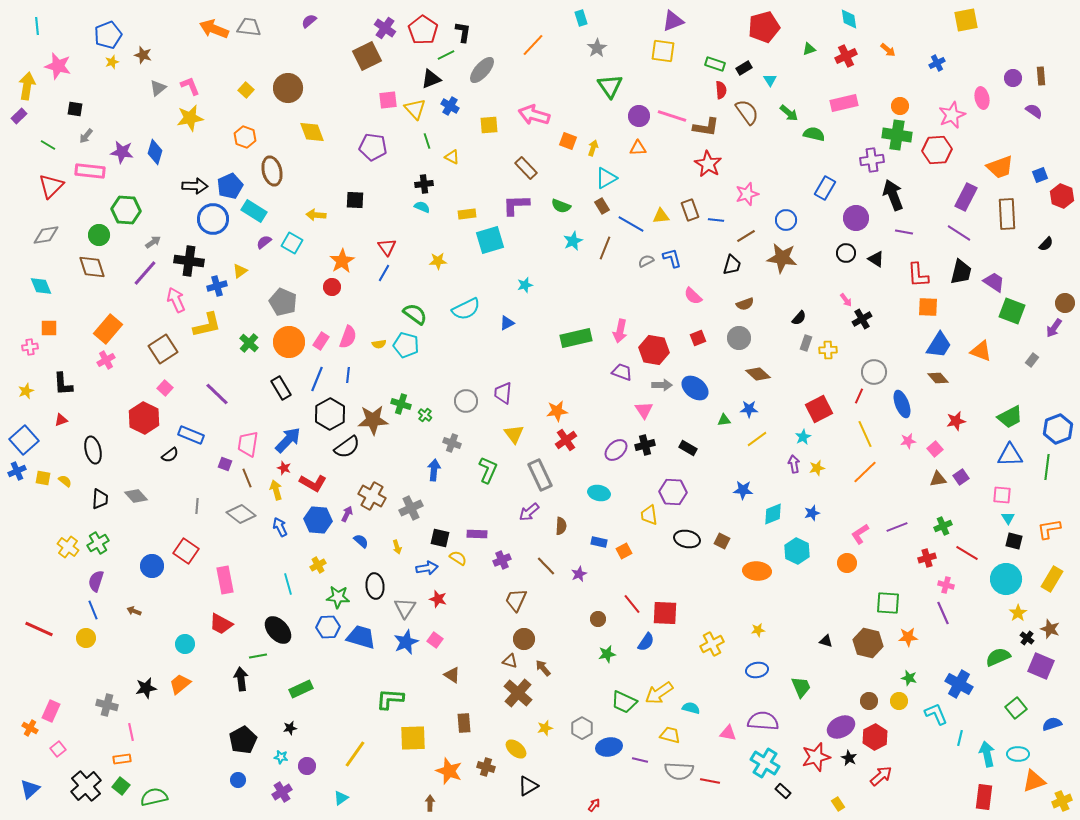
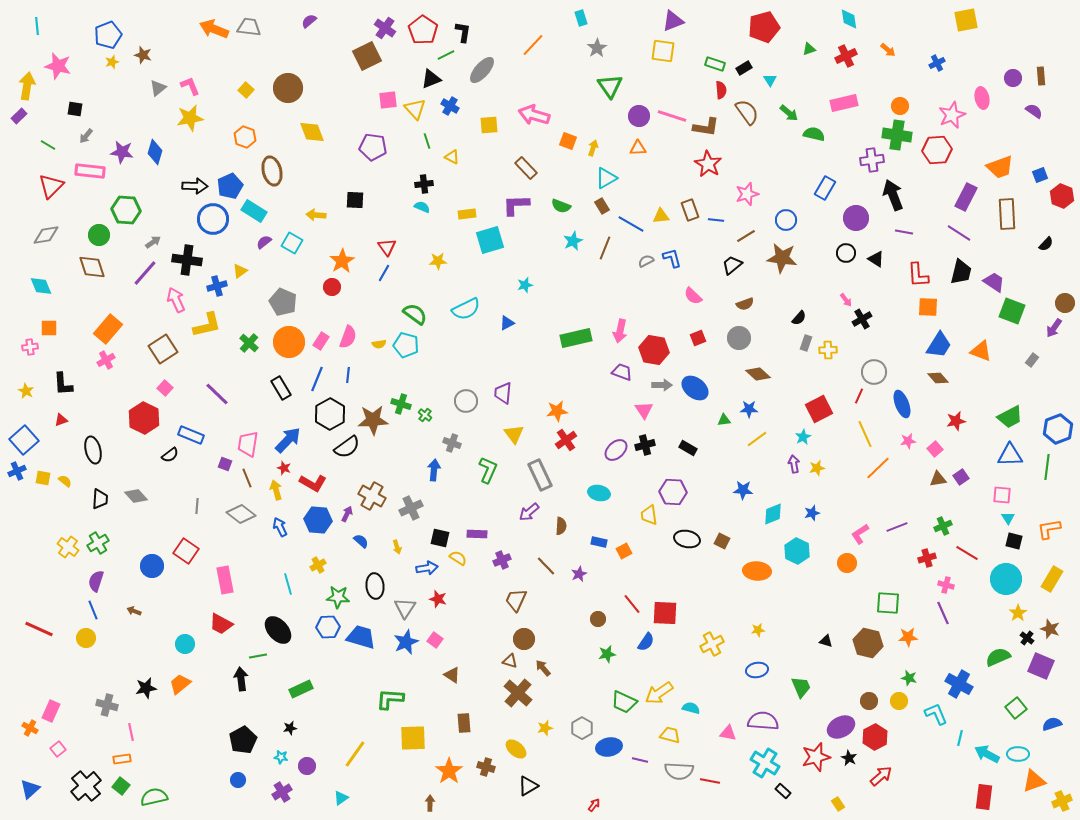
black cross at (189, 261): moved 2 px left, 1 px up
black trapezoid at (732, 265): rotated 145 degrees counterclockwise
yellow star at (26, 391): rotated 21 degrees counterclockwise
orange line at (865, 472): moved 13 px right, 4 px up
cyan arrow at (987, 754): rotated 50 degrees counterclockwise
orange star at (449, 771): rotated 16 degrees clockwise
